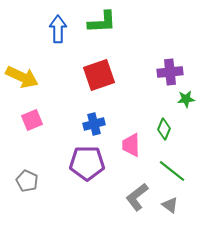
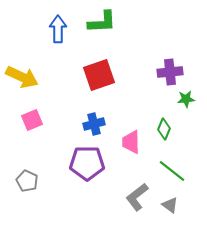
pink trapezoid: moved 3 px up
